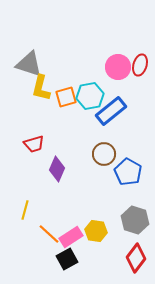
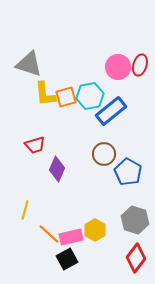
yellow L-shape: moved 4 px right, 6 px down; rotated 20 degrees counterclockwise
red trapezoid: moved 1 px right, 1 px down
yellow hexagon: moved 1 px left, 1 px up; rotated 20 degrees clockwise
pink rectangle: rotated 20 degrees clockwise
